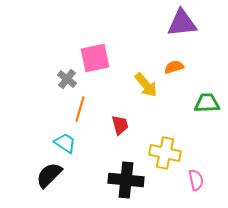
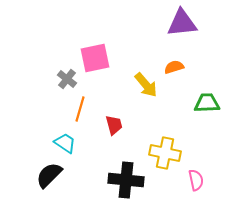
red trapezoid: moved 6 px left
